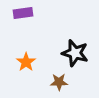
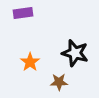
orange star: moved 4 px right
